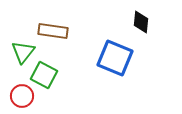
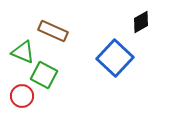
black diamond: rotated 55 degrees clockwise
brown rectangle: rotated 16 degrees clockwise
green triangle: rotated 45 degrees counterclockwise
blue square: rotated 21 degrees clockwise
